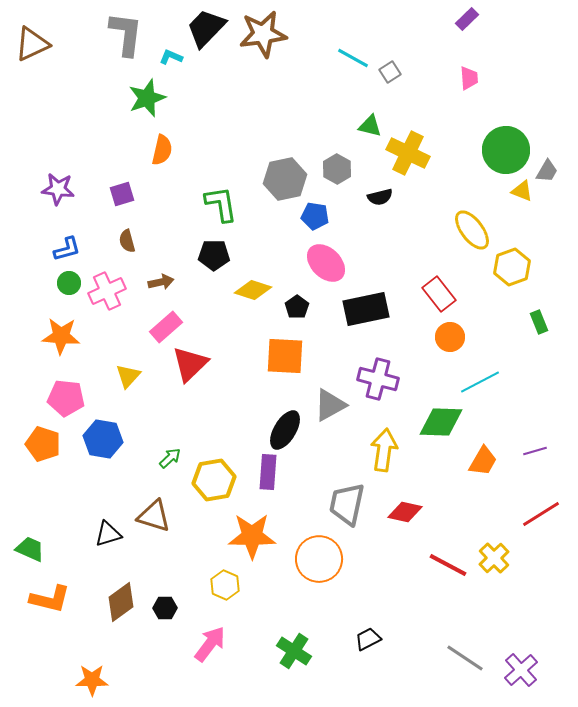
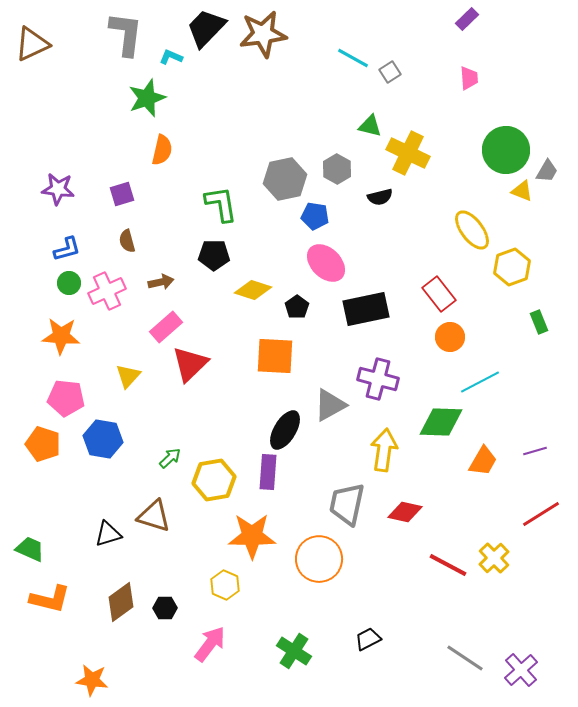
orange square at (285, 356): moved 10 px left
orange star at (92, 680): rotated 8 degrees clockwise
